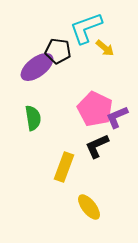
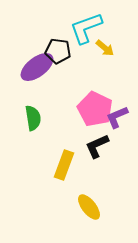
yellow rectangle: moved 2 px up
